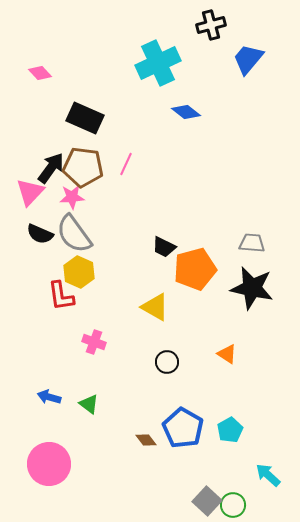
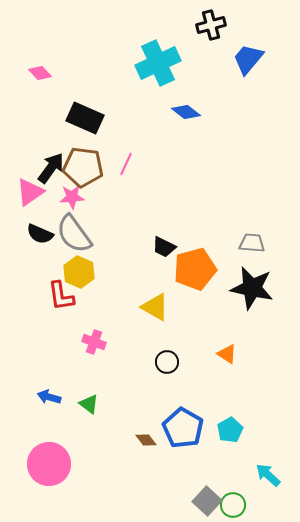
pink triangle: rotated 12 degrees clockwise
